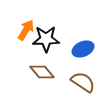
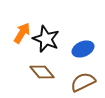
orange arrow: moved 4 px left, 3 px down
black star: rotated 24 degrees clockwise
brown semicircle: rotated 60 degrees counterclockwise
